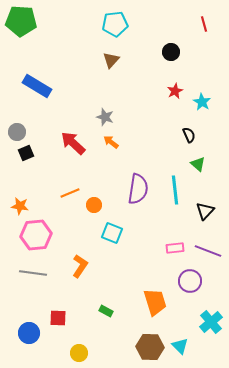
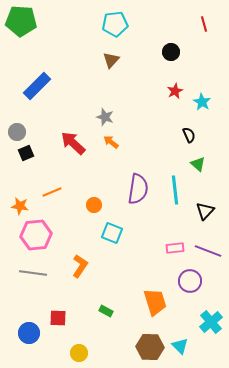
blue rectangle: rotated 76 degrees counterclockwise
orange line: moved 18 px left, 1 px up
